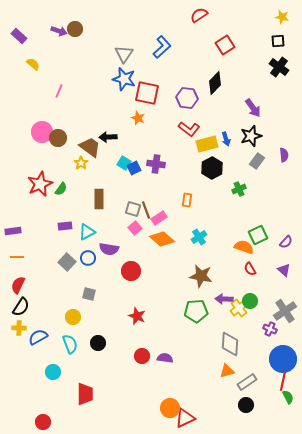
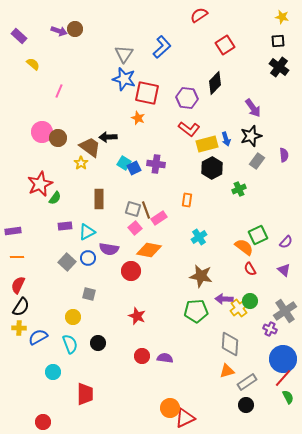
green semicircle at (61, 189): moved 6 px left, 9 px down
orange diamond at (162, 239): moved 13 px left, 11 px down; rotated 30 degrees counterclockwise
orange semicircle at (244, 247): rotated 18 degrees clockwise
red line at (283, 381): moved 3 px up; rotated 30 degrees clockwise
